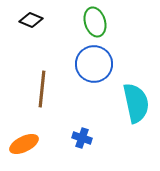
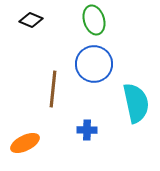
green ellipse: moved 1 px left, 2 px up
brown line: moved 11 px right
blue cross: moved 5 px right, 8 px up; rotated 18 degrees counterclockwise
orange ellipse: moved 1 px right, 1 px up
